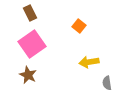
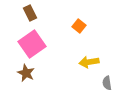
brown star: moved 2 px left, 2 px up
